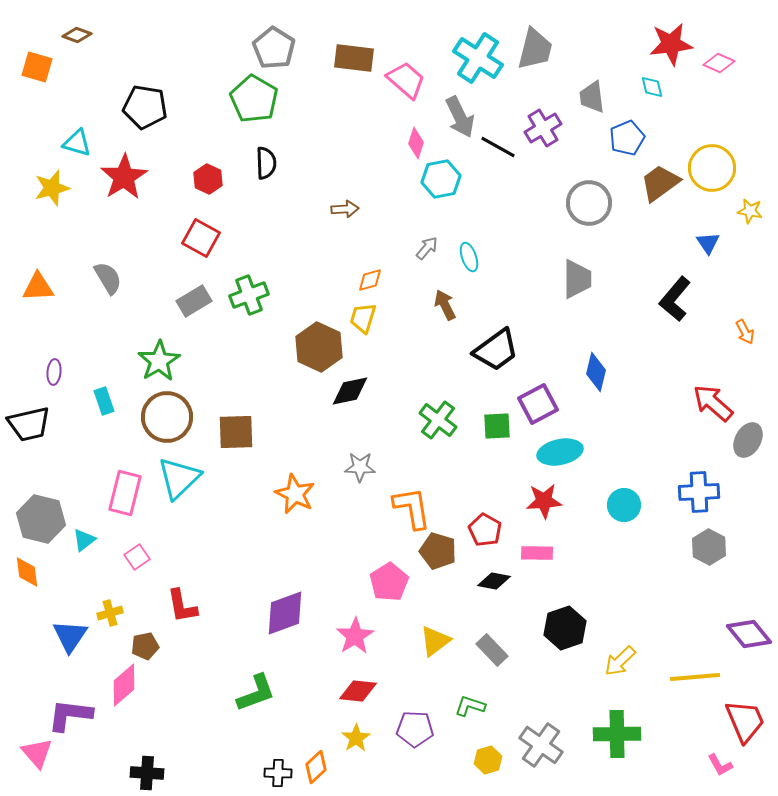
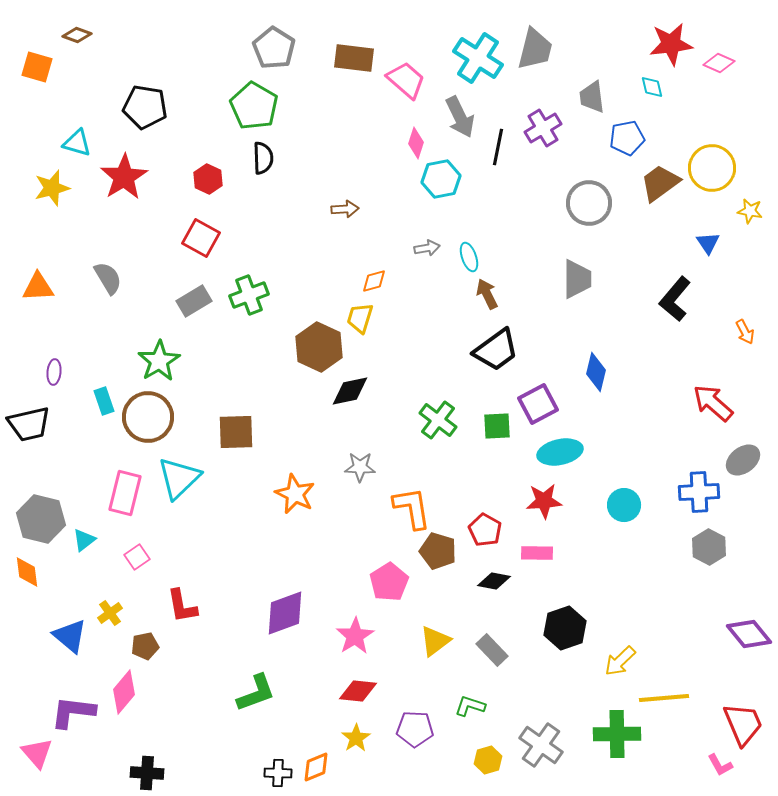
green pentagon at (254, 99): moved 7 px down
blue pentagon at (627, 138): rotated 12 degrees clockwise
black line at (498, 147): rotated 72 degrees clockwise
black semicircle at (266, 163): moved 3 px left, 5 px up
gray arrow at (427, 248): rotated 40 degrees clockwise
orange diamond at (370, 280): moved 4 px right, 1 px down
brown arrow at (445, 305): moved 42 px right, 11 px up
yellow trapezoid at (363, 318): moved 3 px left
brown circle at (167, 417): moved 19 px left
gray ellipse at (748, 440): moved 5 px left, 20 px down; rotated 24 degrees clockwise
yellow cross at (110, 613): rotated 20 degrees counterclockwise
blue triangle at (70, 636): rotated 24 degrees counterclockwise
yellow line at (695, 677): moved 31 px left, 21 px down
pink diamond at (124, 685): moved 7 px down; rotated 9 degrees counterclockwise
purple L-shape at (70, 715): moved 3 px right, 3 px up
red trapezoid at (745, 721): moved 2 px left, 3 px down
orange diamond at (316, 767): rotated 20 degrees clockwise
